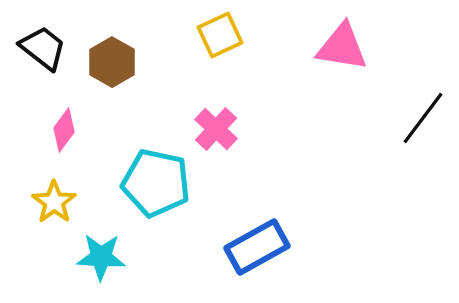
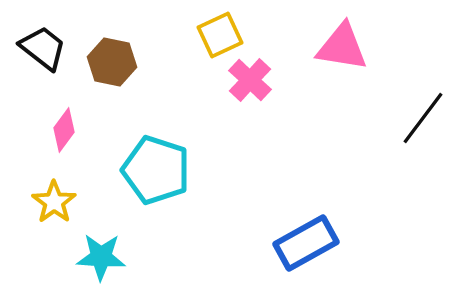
brown hexagon: rotated 18 degrees counterclockwise
pink cross: moved 34 px right, 49 px up
cyan pentagon: moved 13 px up; rotated 6 degrees clockwise
blue rectangle: moved 49 px right, 4 px up
